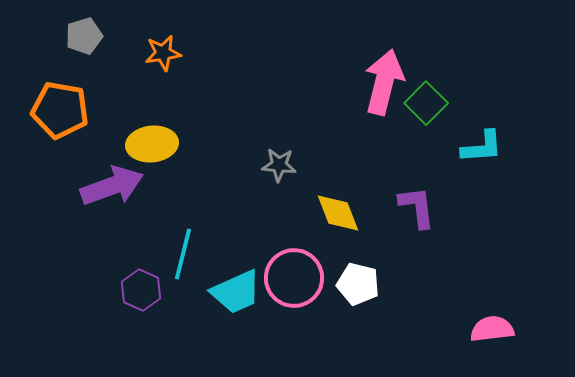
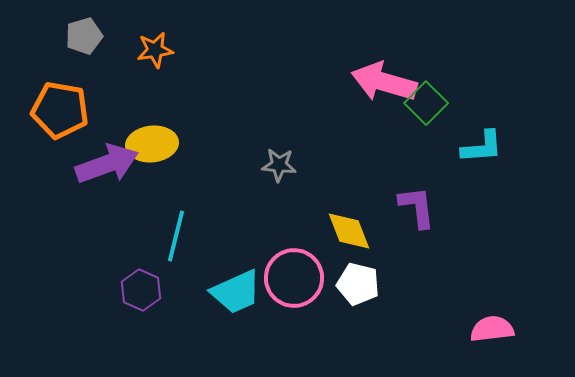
orange star: moved 8 px left, 3 px up
pink arrow: rotated 88 degrees counterclockwise
purple arrow: moved 5 px left, 22 px up
yellow diamond: moved 11 px right, 18 px down
cyan line: moved 7 px left, 18 px up
